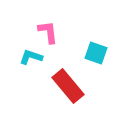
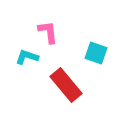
cyan L-shape: moved 4 px left
red rectangle: moved 2 px left, 1 px up
